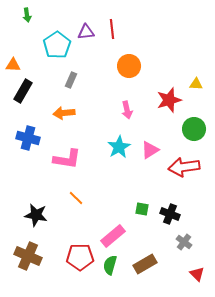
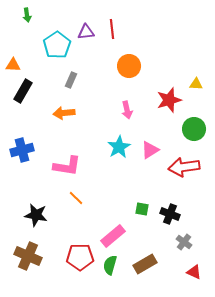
blue cross: moved 6 px left, 12 px down; rotated 30 degrees counterclockwise
pink L-shape: moved 7 px down
red triangle: moved 3 px left, 2 px up; rotated 21 degrees counterclockwise
